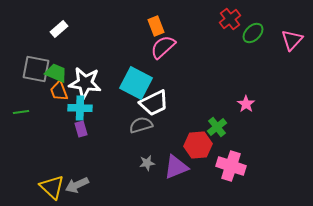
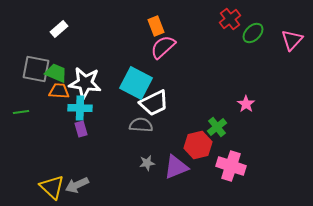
orange trapezoid: rotated 115 degrees clockwise
gray semicircle: rotated 20 degrees clockwise
red hexagon: rotated 8 degrees counterclockwise
